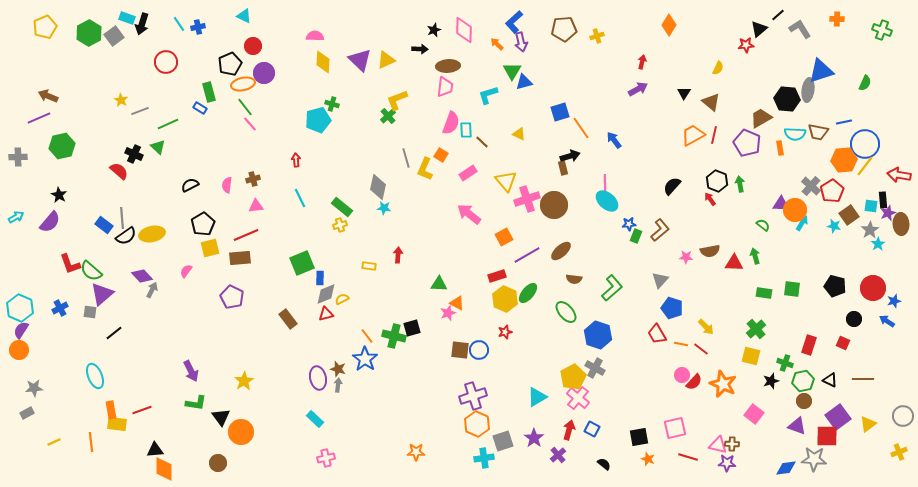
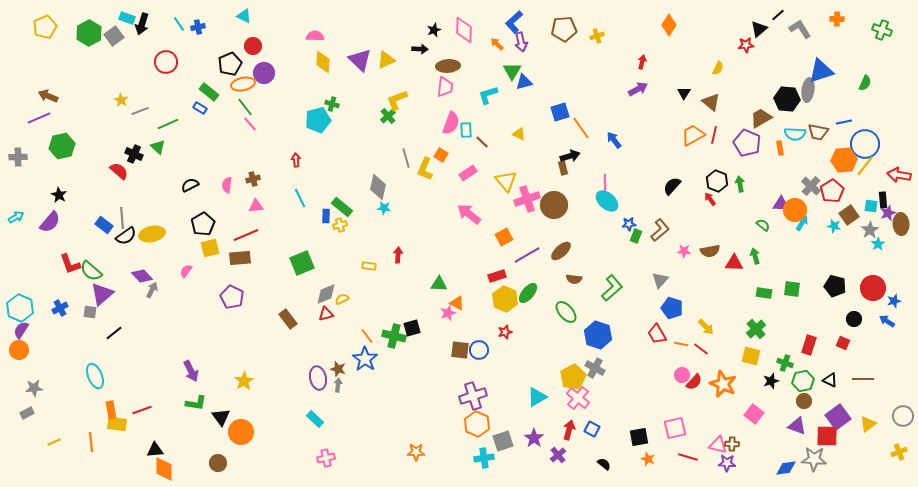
green rectangle at (209, 92): rotated 36 degrees counterclockwise
pink star at (686, 257): moved 2 px left, 6 px up
blue rectangle at (320, 278): moved 6 px right, 62 px up
